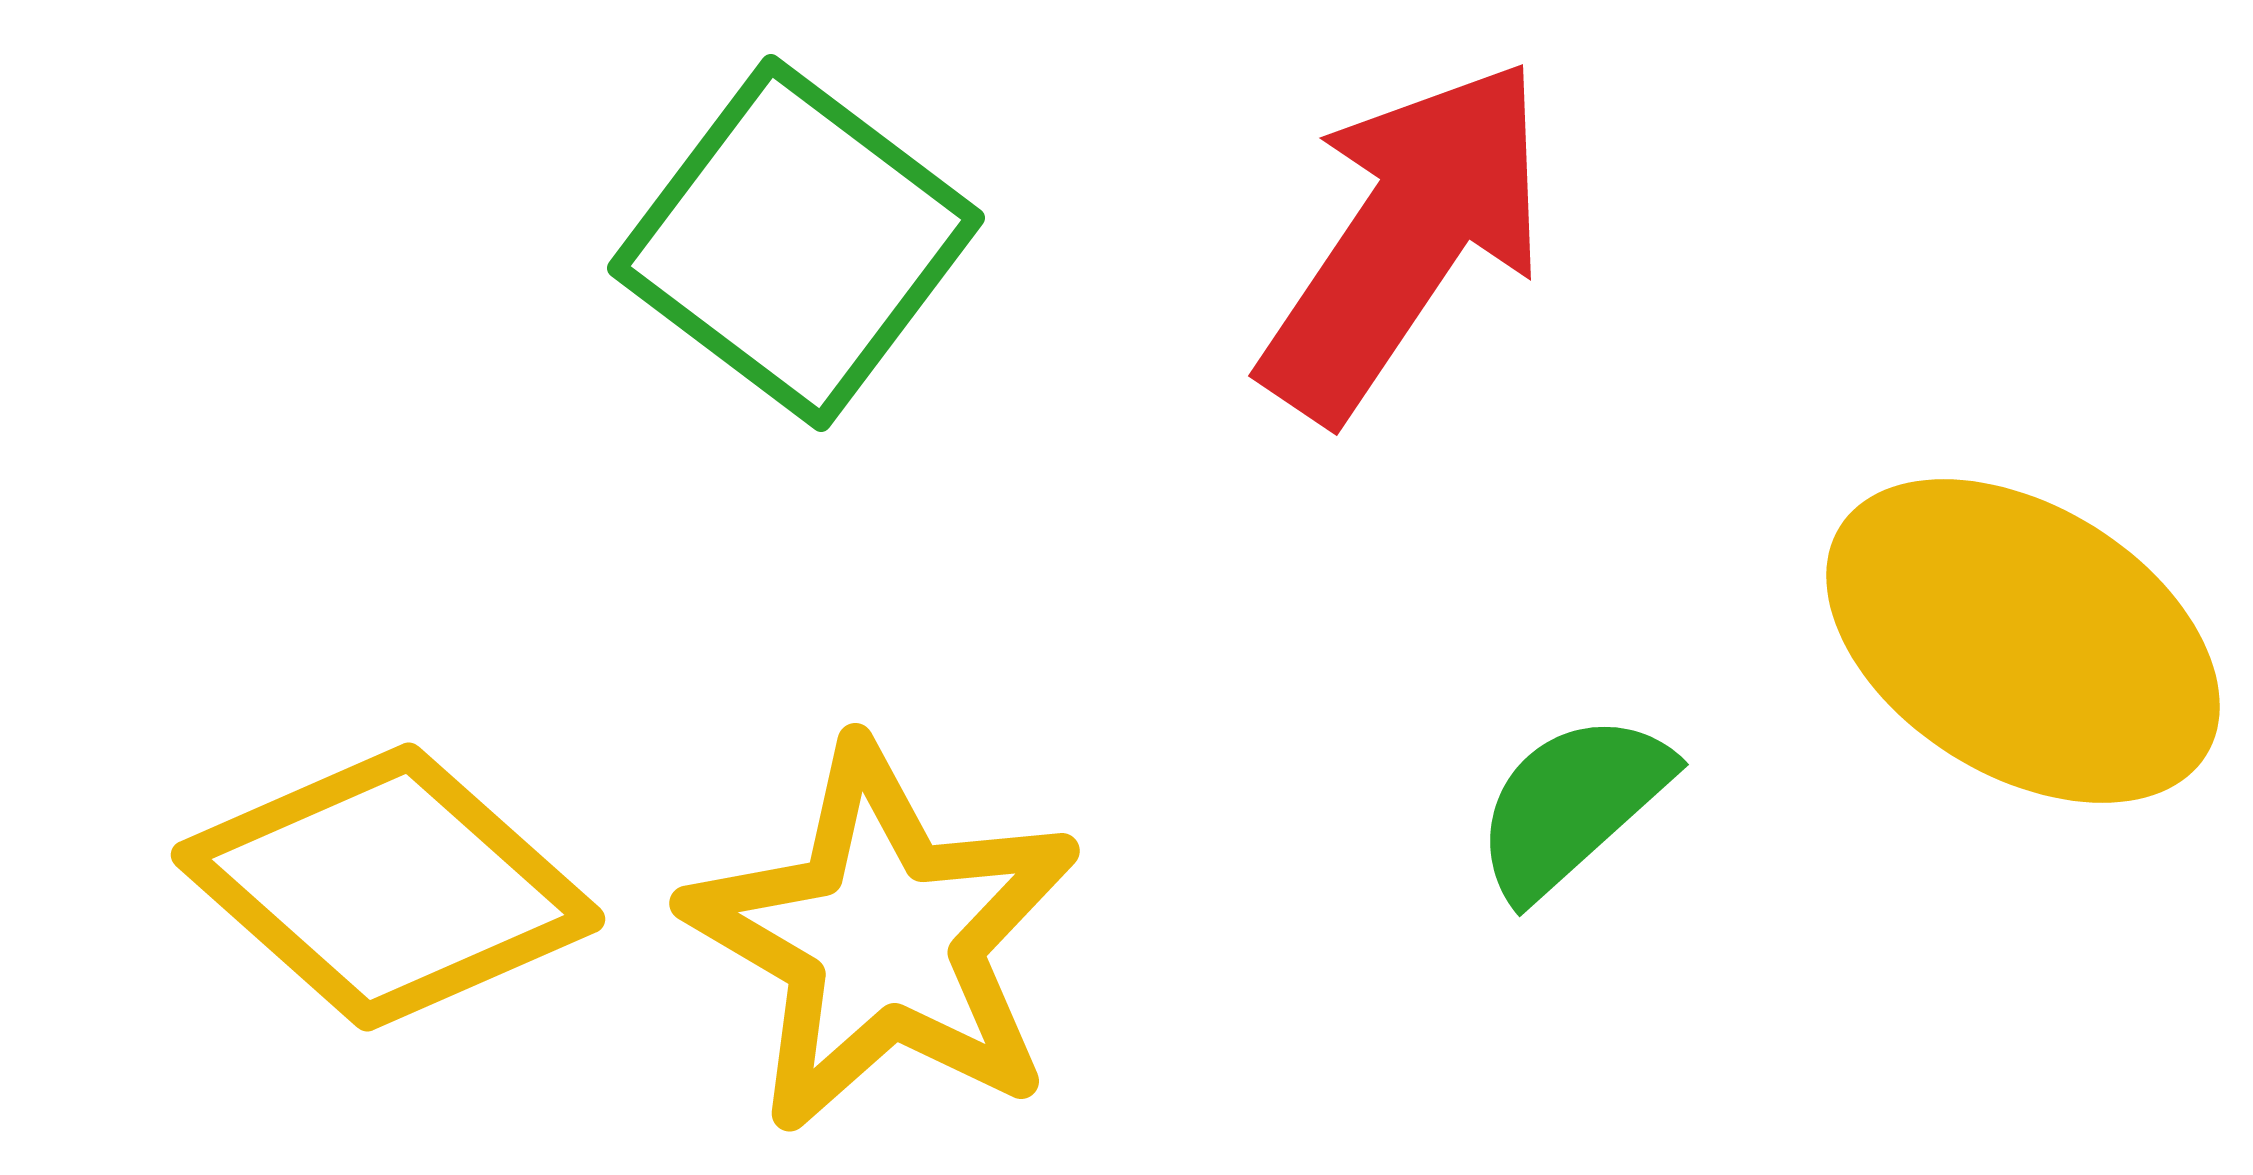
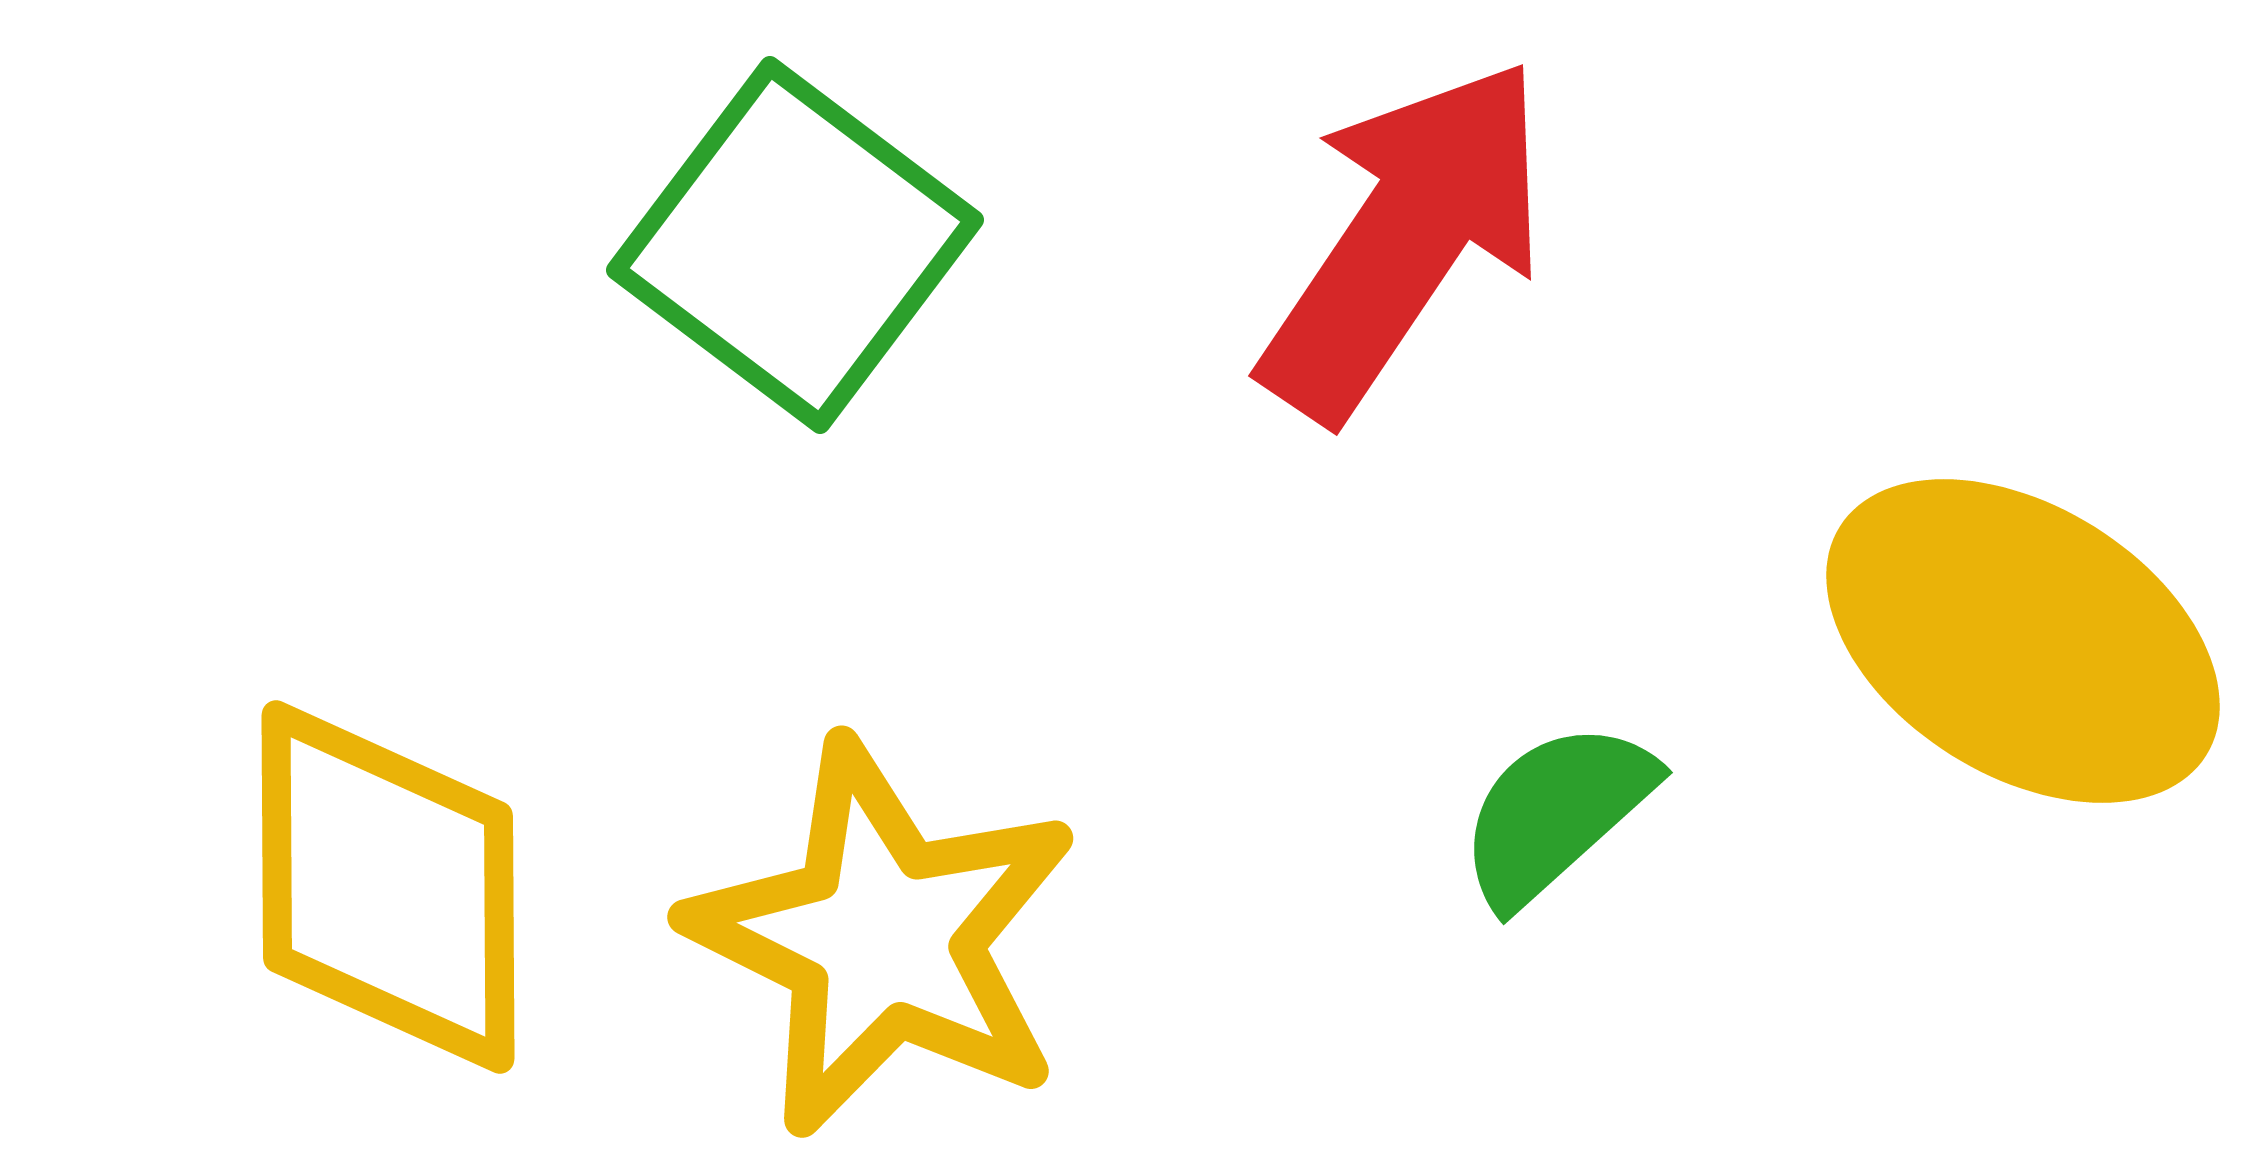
green square: moved 1 px left, 2 px down
green semicircle: moved 16 px left, 8 px down
yellow diamond: rotated 48 degrees clockwise
yellow star: rotated 4 degrees counterclockwise
